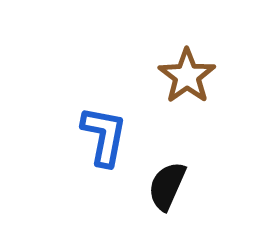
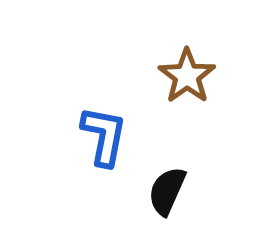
black semicircle: moved 5 px down
